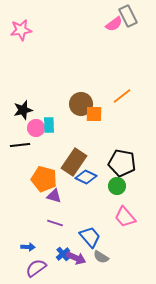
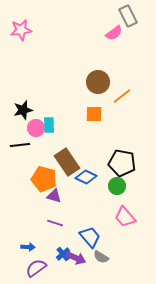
pink semicircle: moved 9 px down
brown circle: moved 17 px right, 22 px up
brown rectangle: moved 7 px left; rotated 68 degrees counterclockwise
